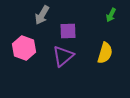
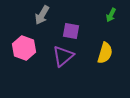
purple square: moved 3 px right; rotated 12 degrees clockwise
